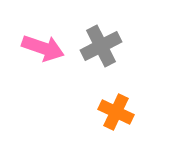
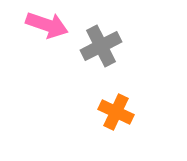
pink arrow: moved 4 px right, 23 px up
